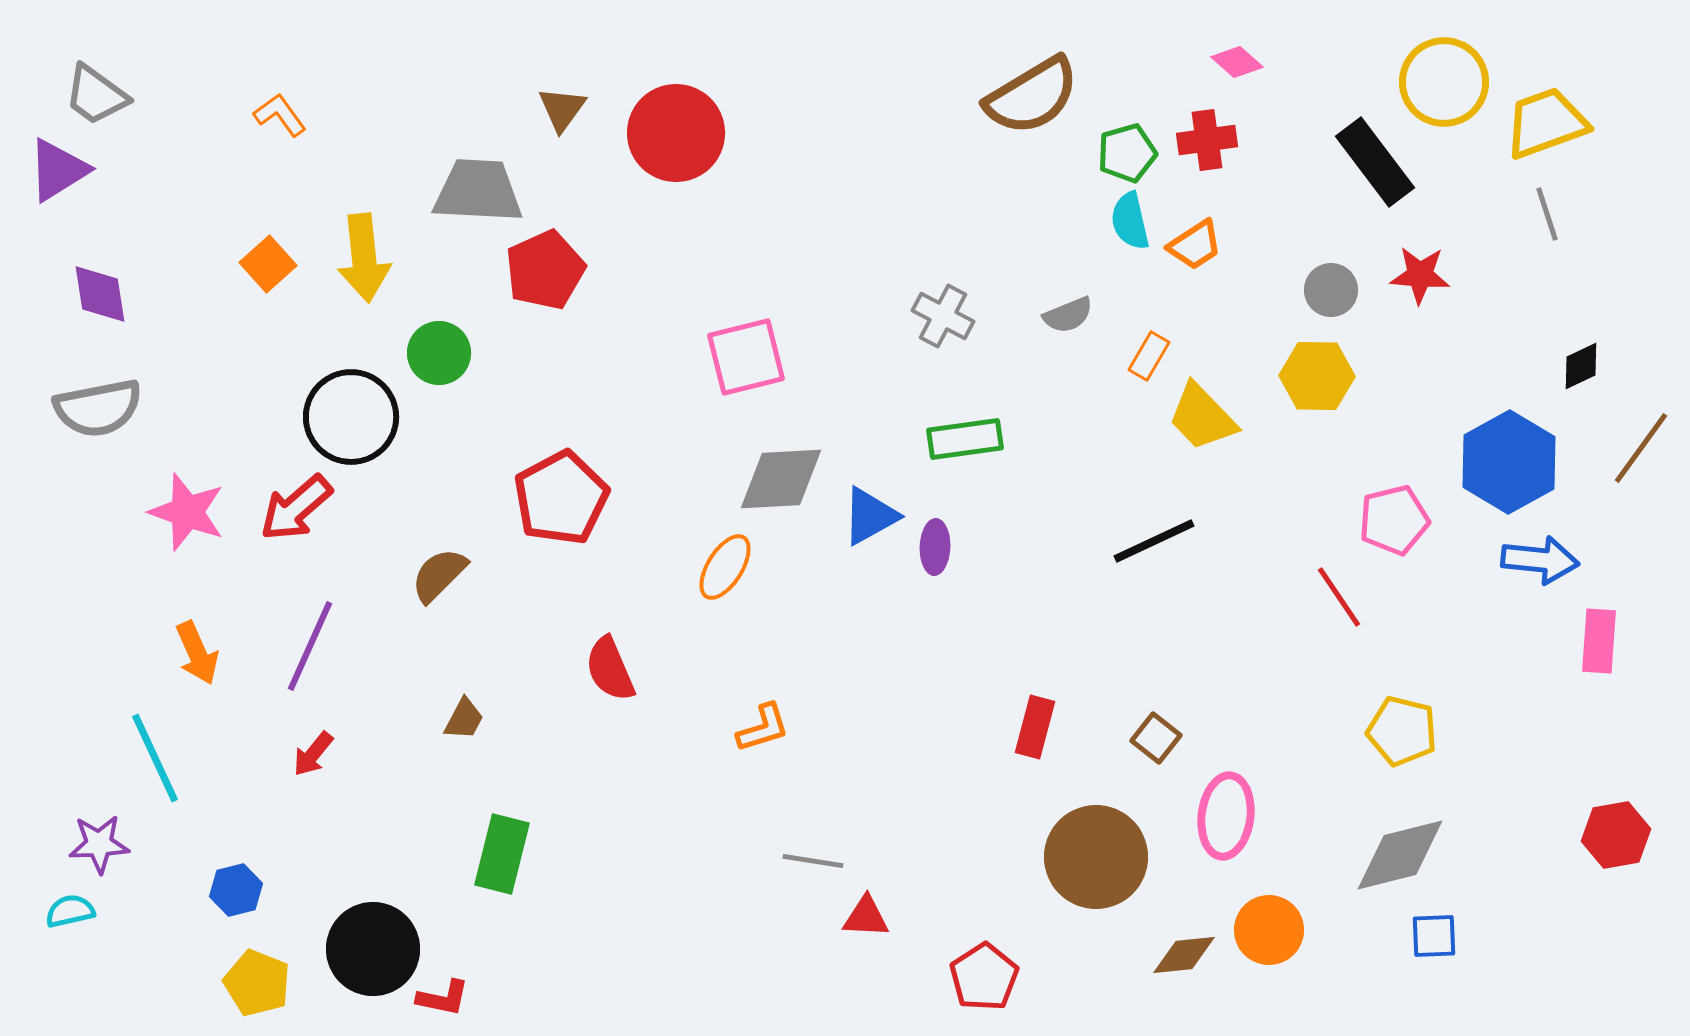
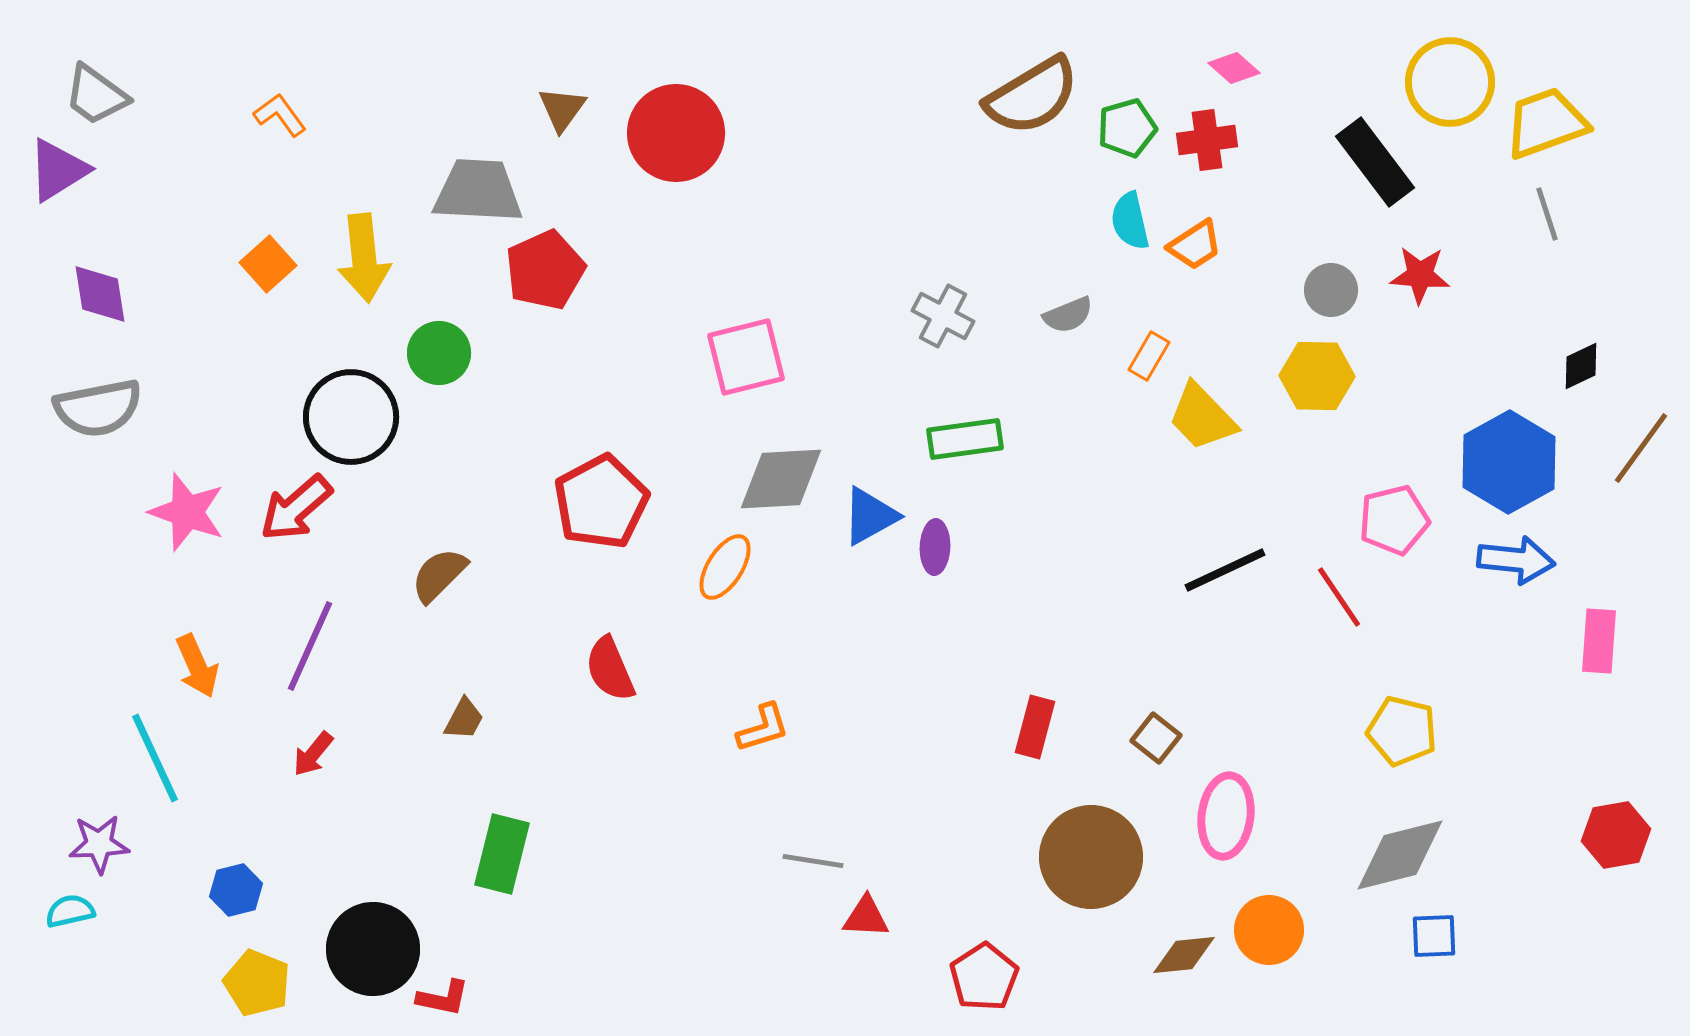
pink diamond at (1237, 62): moved 3 px left, 6 px down
yellow circle at (1444, 82): moved 6 px right
green pentagon at (1127, 153): moved 25 px up
red pentagon at (561, 498): moved 40 px right, 4 px down
black line at (1154, 541): moved 71 px right, 29 px down
blue arrow at (1540, 560): moved 24 px left
orange arrow at (197, 653): moved 13 px down
brown circle at (1096, 857): moved 5 px left
